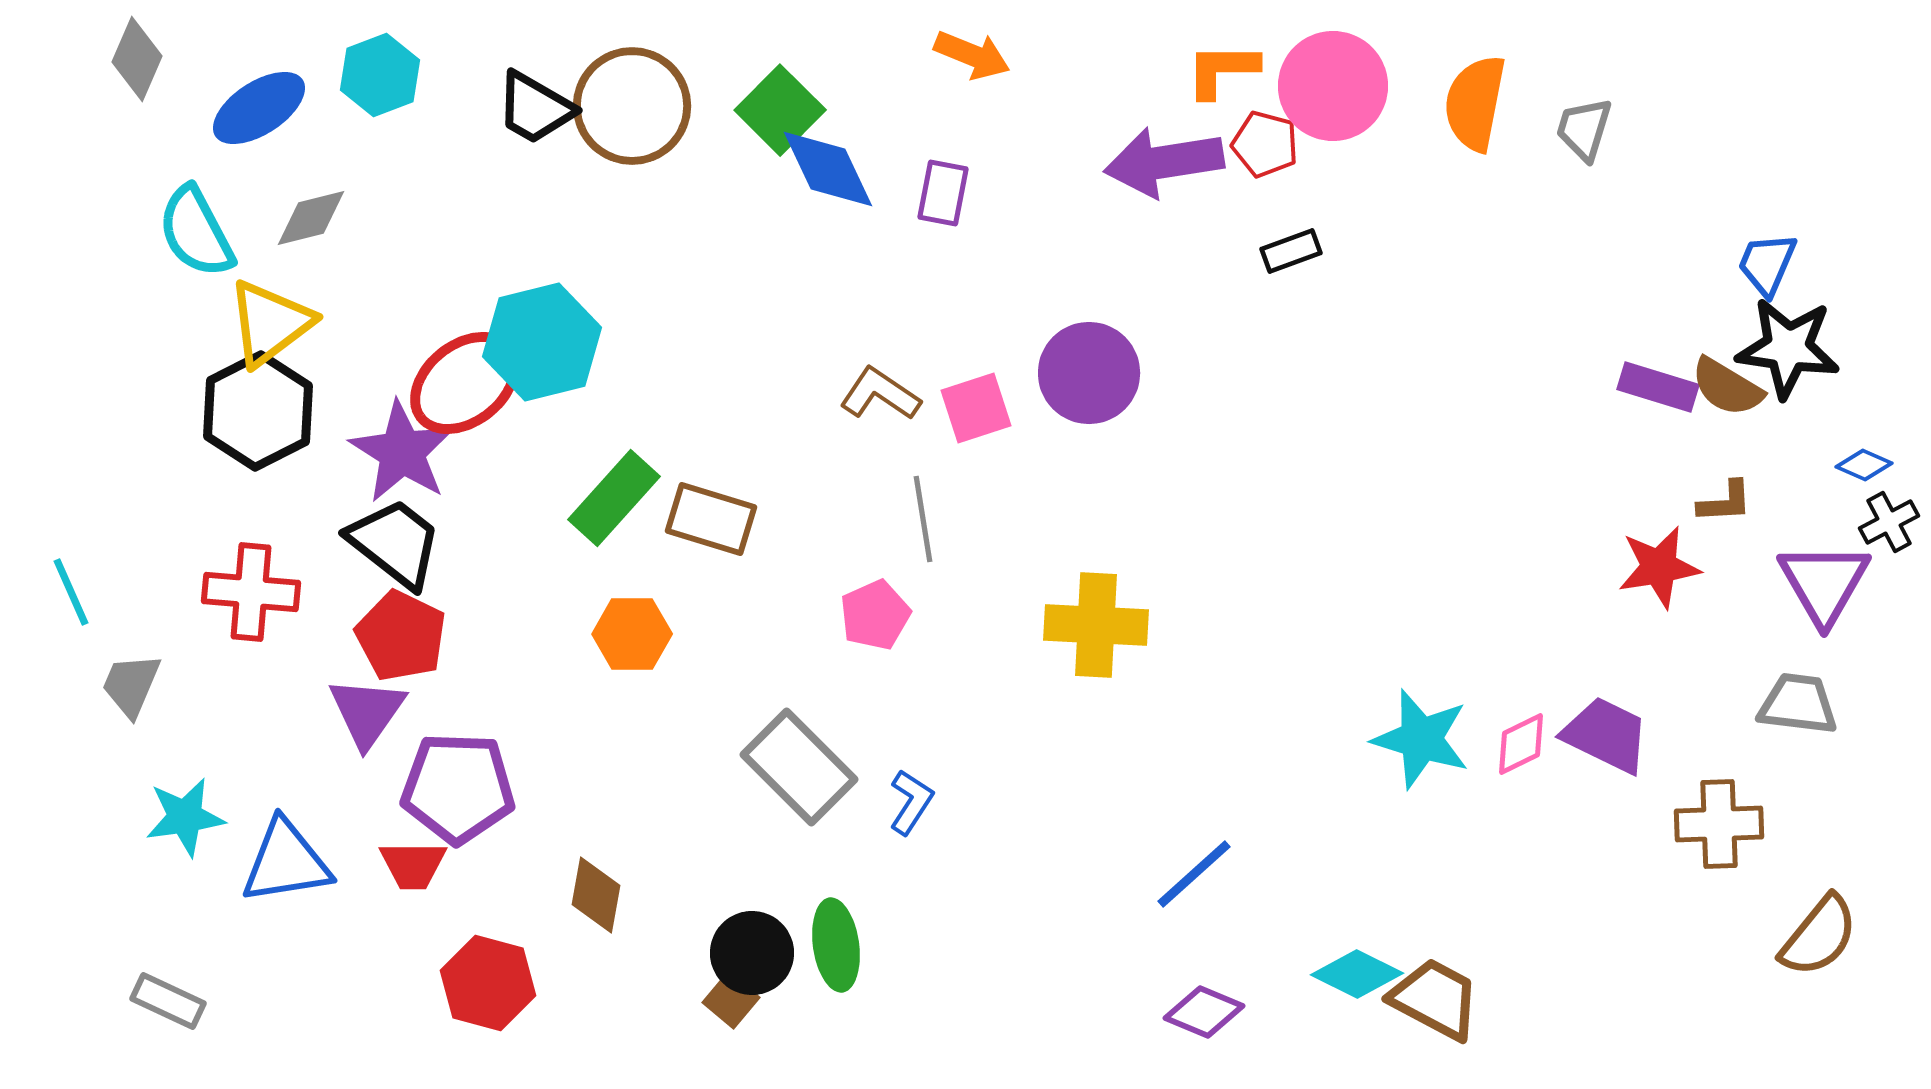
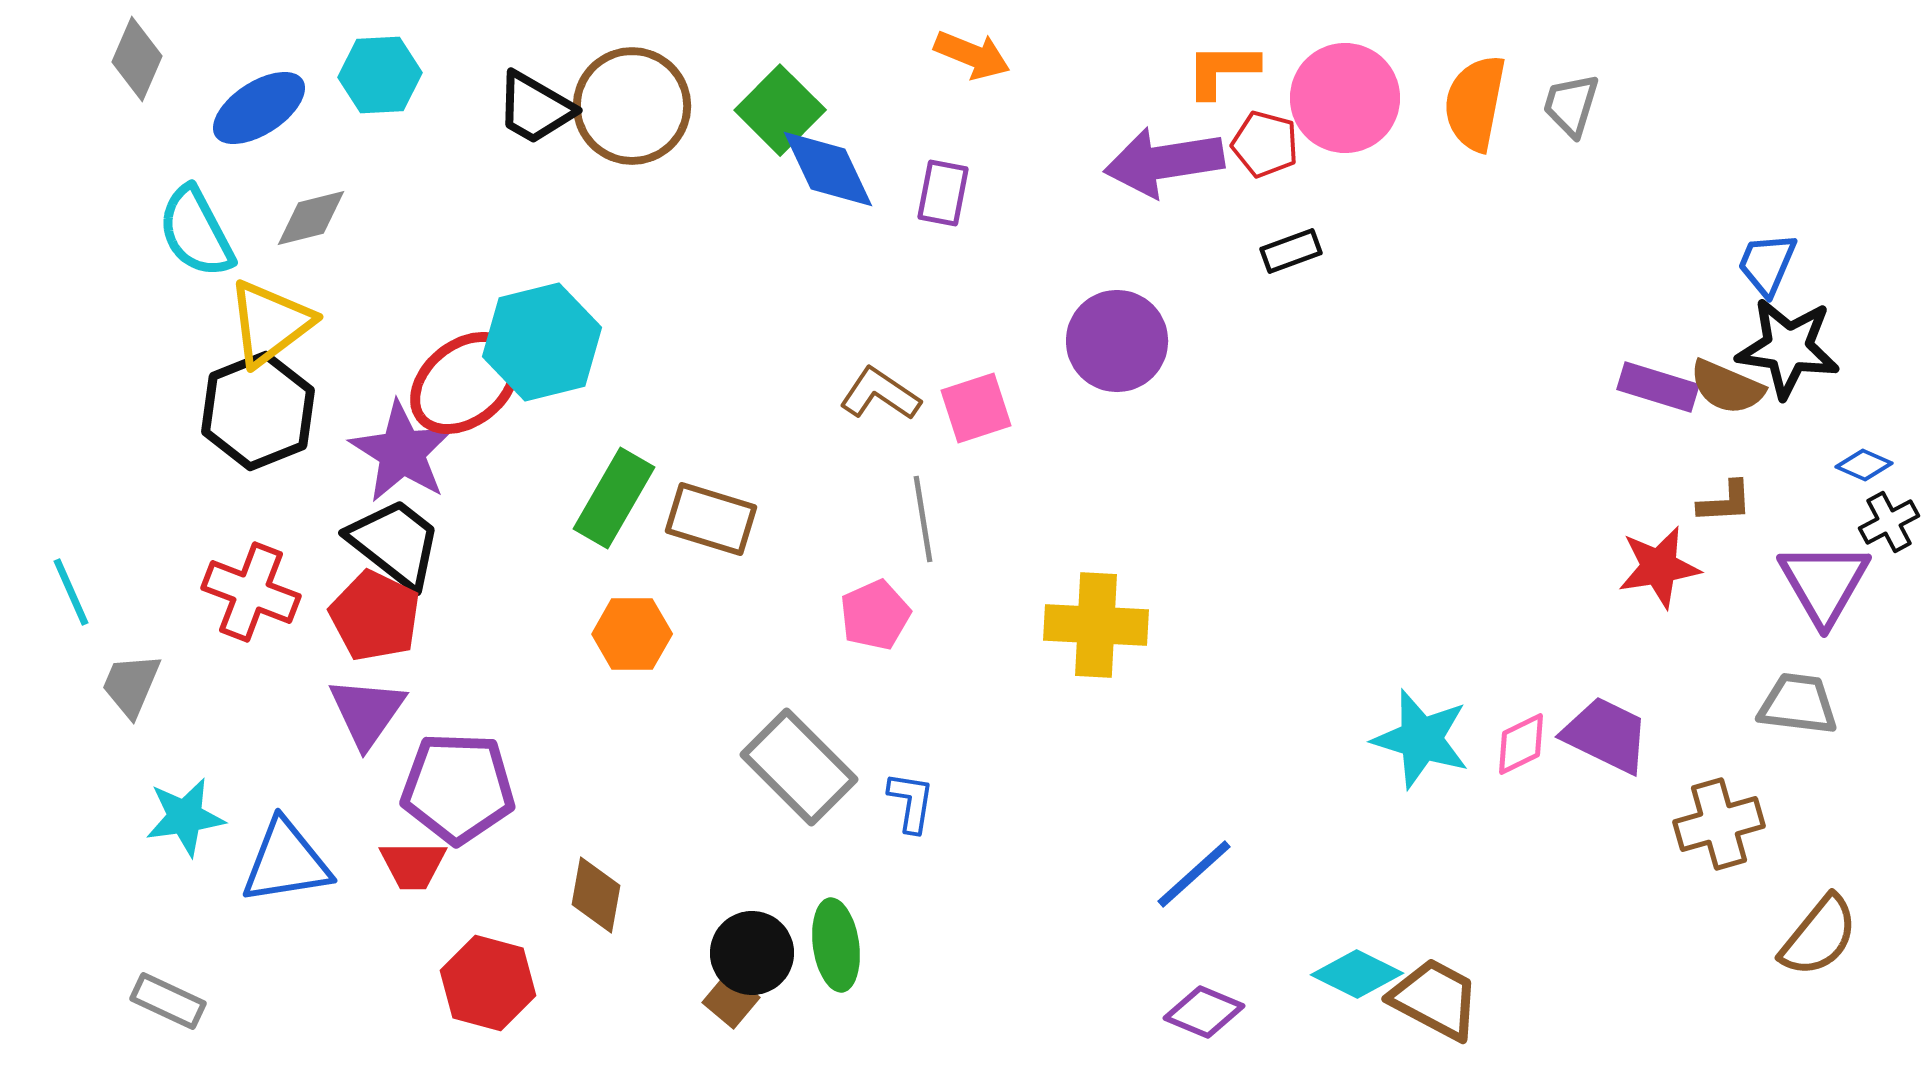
cyan hexagon at (380, 75): rotated 18 degrees clockwise
pink circle at (1333, 86): moved 12 px right, 12 px down
gray trapezoid at (1584, 129): moved 13 px left, 24 px up
purple circle at (1089, 373): moved 28 px right, 32 px up
brown semicircle at (1727, 387): rotated 8 degrees counterclockwise
black hexagon at (258, 411): rotated 5 degrees clockwise
green rectangle at (614, 498): rotated 12 degrees counterclockwise
red cross at (251, 592): rotated 16 degrees clockwise
red pentagon at (401, 636): moved 26 px left, 20 px up
blue L-shape at (911, 802): rotated 24 degrees counterclockwise
brown cross at (1719, 824): rotated 14 degrees counterclockwise
